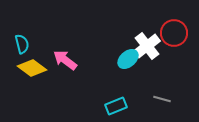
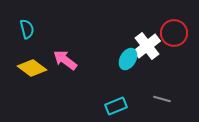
cyan semicircle: moved 5 px right, 15 px up
cyan ellipse: rotated 20 degrees counterclockwise
